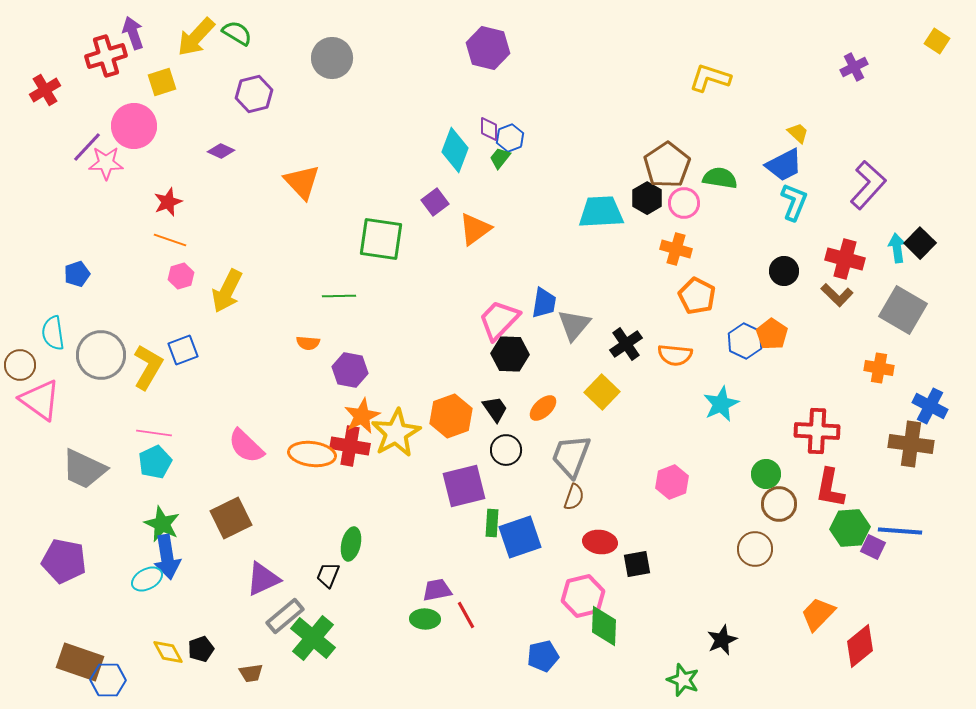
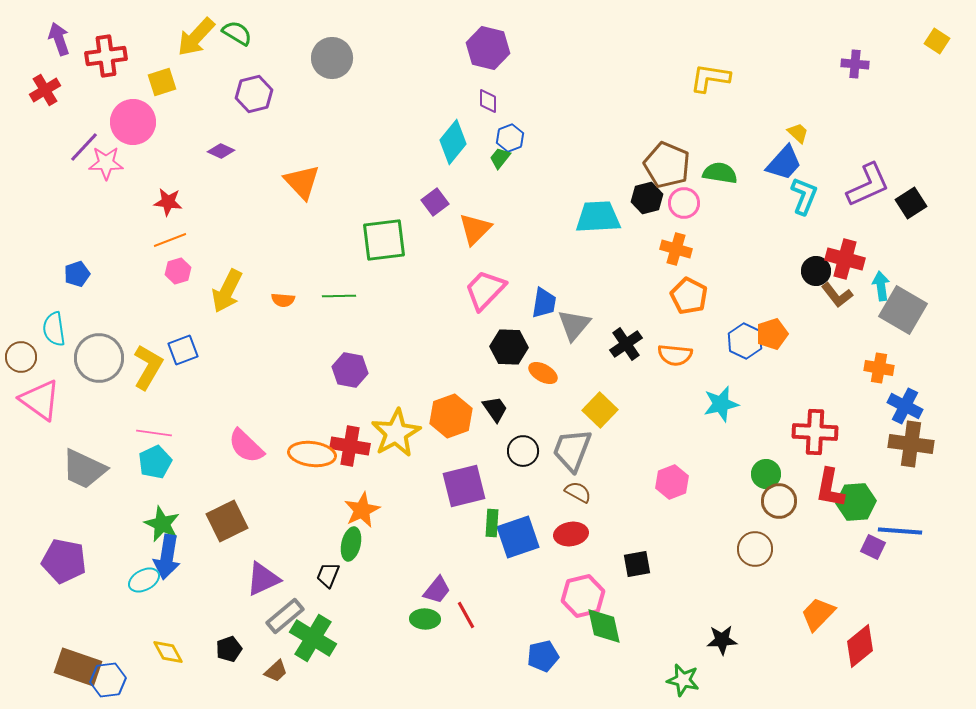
purple arrow at (133, 33): moved 74 px left, 6 px down
red cross at (106, 56): rotated 9 degrees clockwise
purple cross at (854, 67): moved 1 px right, 3 px up; rotated 32 degrees clockwise
yellow L-shape at (710, 78): rotated 9 degrees counterclockwise
pink circle at (134, 126): moved 1 px left, 4 px up
purple diamond at (489, 129): moved 1 px left, 28 px up
purple line at (87, 147): moved 3 px left
cyan diamond at (455, 150): moved 2 px left, 8 px up; rotated 18 degrees clockwise
brown pentagon at (667, 165): rotated 15 degrees counterclockwise
blue trapezoid at (784, 165): moved 2 px up; rotated 21 degrees counterclockwise
green semicircle at (720, 178): moved 5 px up
purple L-shape at (868, 185): rotated 24 degrees clockwise
black hexagon at (647, 198): rotated 16 degrees clockwise
red star at (168, 202): rotated 28 degrees clockwise
cyan L-shape at (794, 202): moved 10 px right, 6 px up
cyan trapezoid at (601, 212): moved 3 px left, 5 px down
orange triangle at (475, 229): rotated 9 degrees counterclockwise
green square at (381, 239): moved 3 px right, 1 px down; rotated 15 degrees counterclockwise
orange line at (170, 240): rotated 40 degrees counterclockwise
black square at (920, 243): moved 9 px left, 40 px up; rotated 12 degrees clockwise
cyan arrow at (897, 248): moved 16 px left, 38 px down
black circle at (784, 271): moved 32 px right
pink hexagon at (181, 276): moved 3 px left, 5 px up
brown L-shape at (837, 295): rotated 8 degrees clockwise
orange pentagon at (697, 296): moved 8 px left
pink trapezoid at (499, 320): moved 14 px left, 30 px up
cyan semicircle at (53, 333): moved 1 px right, 4 px up
orange pentagon at (772, 334): rotated 20 degrees clockwise
orange semicircle at (308, 343): moved 25 px left, 43 px up
black hexagon at (510, 354): moved 1 px left, 7 px up
gray circle at (101, 355): moved 2 px left, 3 px down
brown circle at (20, 365): moved 1 px right, 8 px up
yellow square at (602, 392): moved 2 px left, 18 px down
cyan star at (721, 404): rotated 12 degrees clockwise
blue cross at (930, 406): moved 25 px left
orange ellipse at (543, 408): moved 35 px up; rotated 72 degrees clockwise
orange star at (362, 416): moved 94 px down
red cross at (817, 431): moved 2 px left, 1 px down
black circle at (506, 450): moved 17 px right, 1 px down
gray trapezoid at (571, 456): moved 1 px right, 6 px up
brown semicircle at (574, 497): moved 4 px right, 5 px up; rotated 80 degrees counterclockwise
brown circle at (779, 504): moved 3 px up
brown square at (231, 518): moved 4 px left, 3 px down
green hexagon at (850, 528): moved 6 px right, 26 px up
blue square at (520, 537): moved 2 px left
red ellipse at (600, 542): moved 29 px left, 8 px up; rotated 16 degrees counterclockwise
blue arrow at (167, 557): rotated 18 degrees clockwise
cyan ellipse at (147, 579): moved 3 px left, 1 px down
purple trapezoid at (437, 590): rotated 140 degrees clockwise
green diamond at (604, 626): rotated 15 degrees counterclockwise
green cross at (313, 638): rotated 9 degrees counterclockwise
black star at (722, 640): rotated 20 degrees clockwise
black pentagon at (201, 649): moved 28 px right
brown rectangle at (80, 662): moved 2 px left, 5 px down
brown trapezoid at (251, 673): moved 25 px right, 2 px up; rotated 35 degrees counterclockwise
blue hexagon at (108, 680): rotated 8 degrees counterclockwise
green star at (683, 680): rotated 8 degrees counterclockwise
